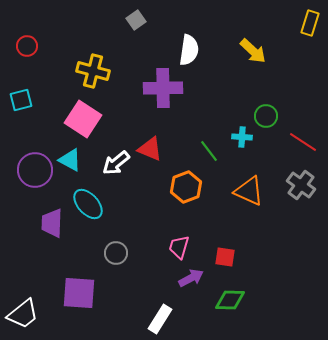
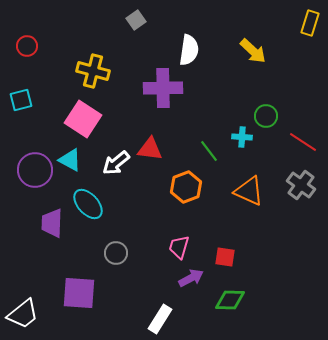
red triangle: rotated 16 degrees counterclockwise
